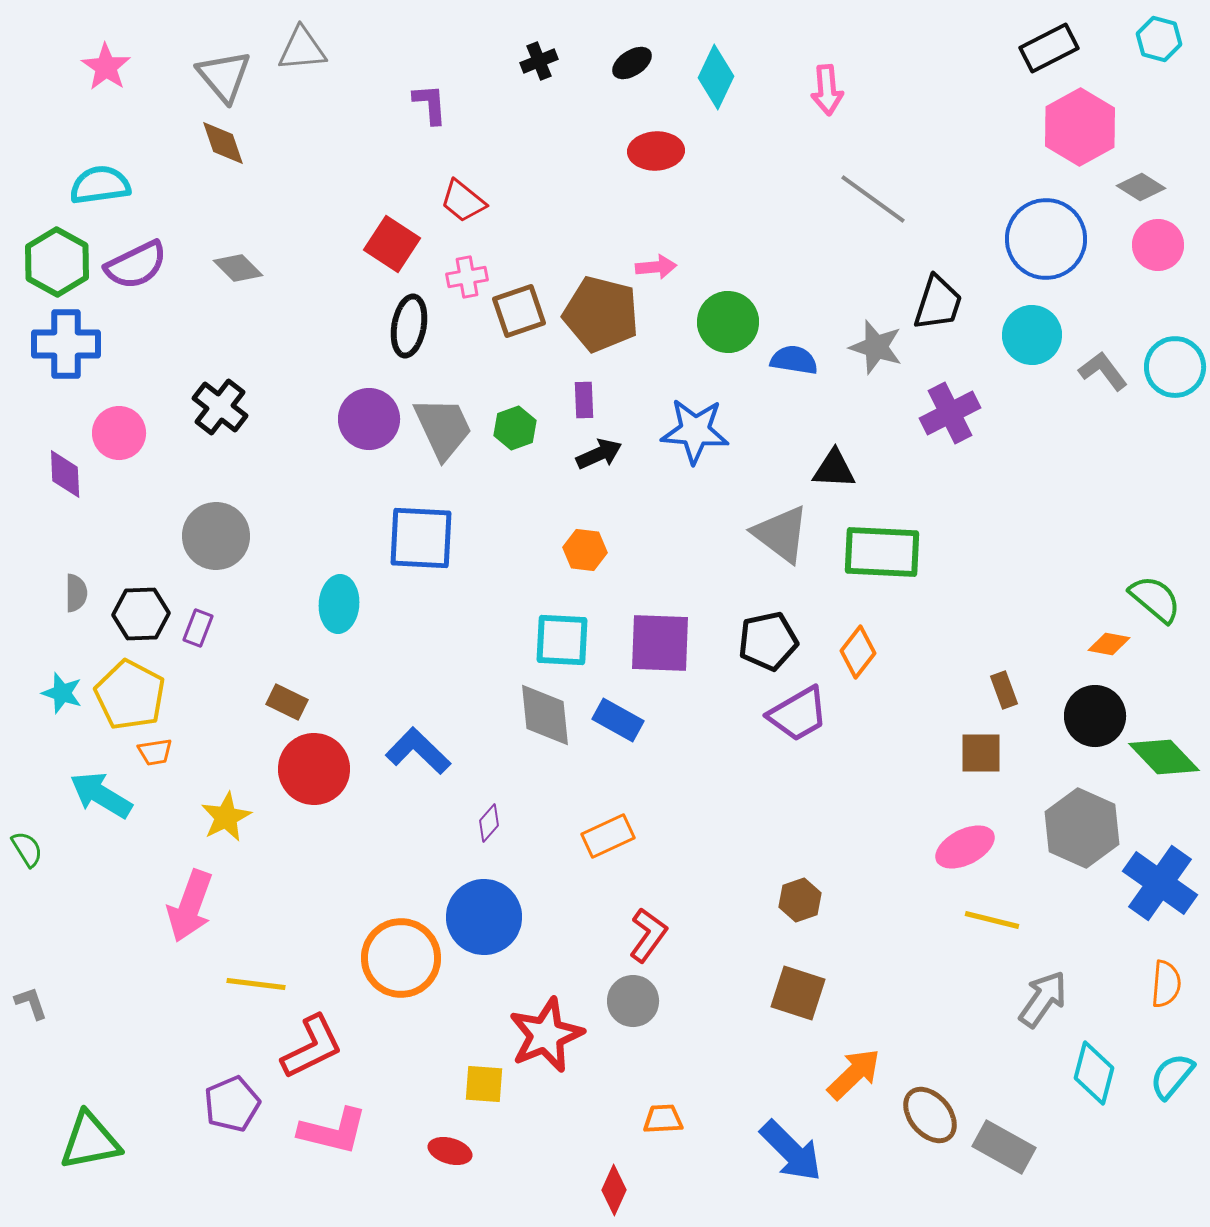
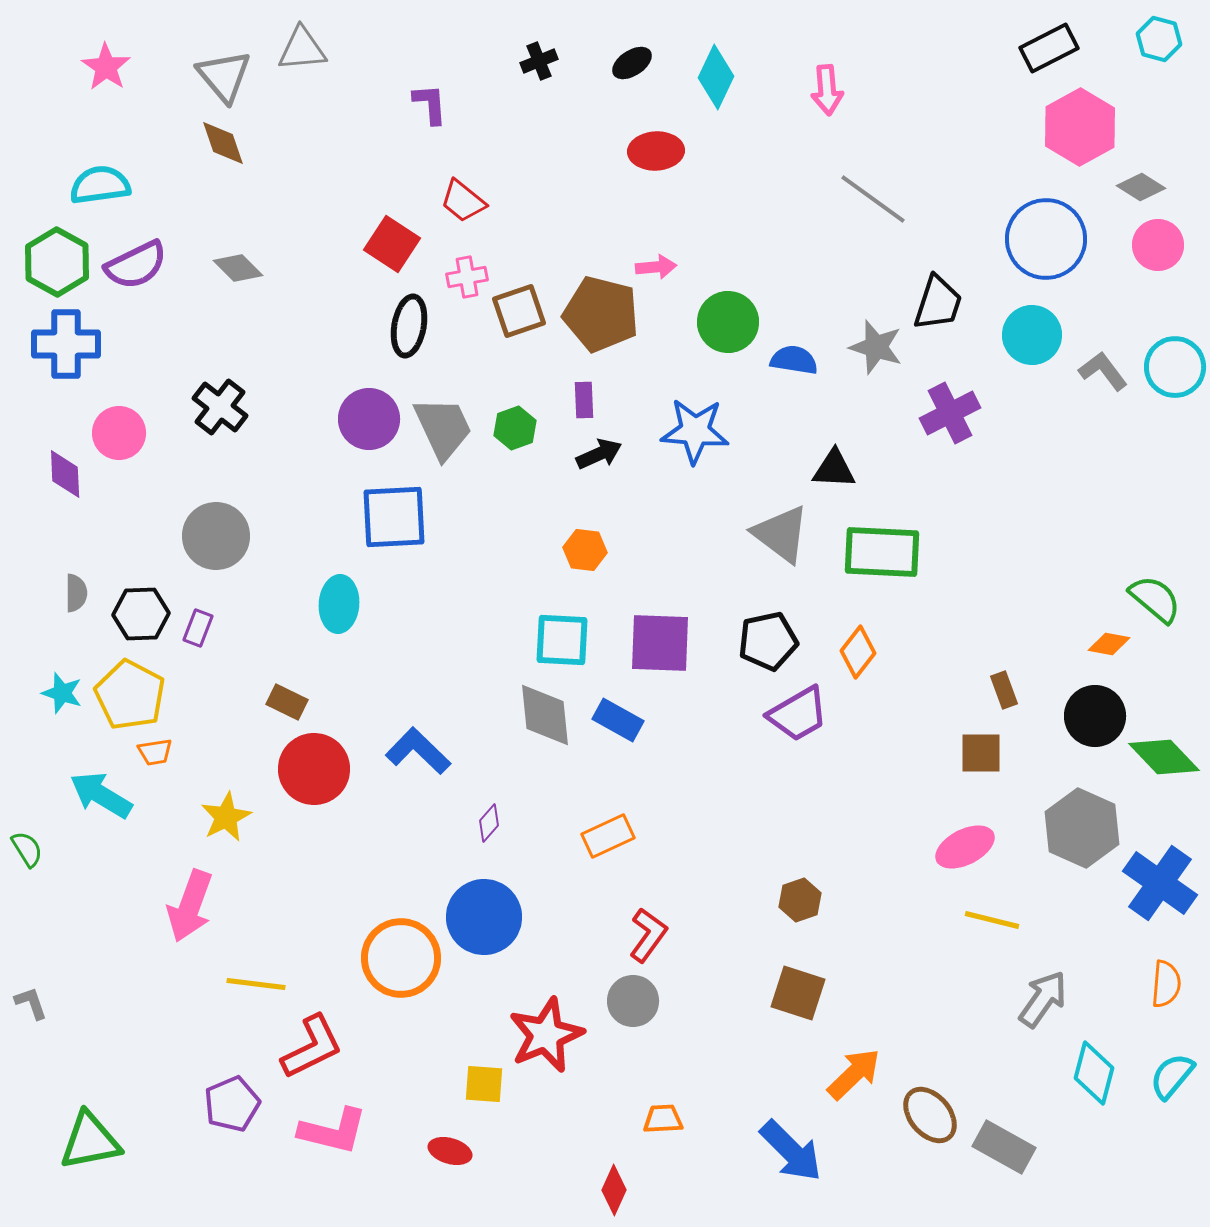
blue square at (421, 538): moved 27 px left, 21 px up; rotated 6 degrees counterclockwise
